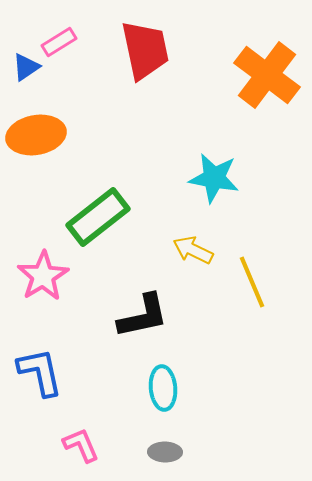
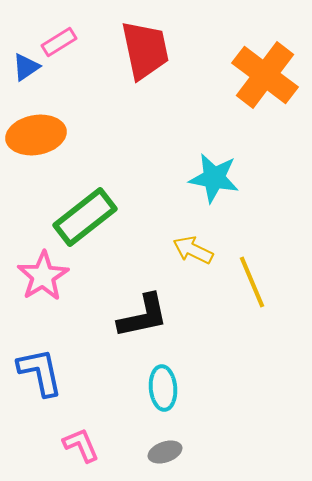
orange cross: moved 2 px left
green rectangle: moved 13 px left
gray ellipse: rotated 20 degrees counterclockwise
